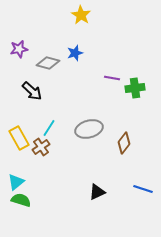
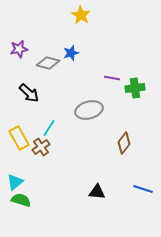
blue star: moved 4 px left
black arrow: moved 3 px left, 2 px down
gray ellipse: moved 19 px up
cyan triangle: moved 1 px left
black triangle: rotated 30 degrees clockwise
